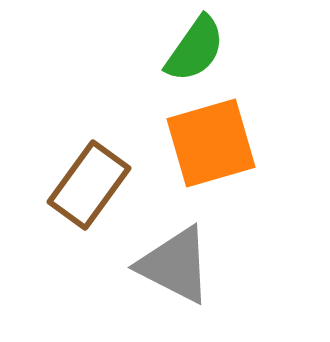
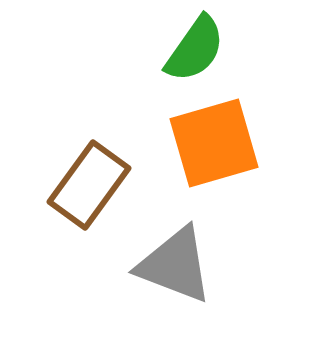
orange square: moved 3 px right
gray triangle: rotated 6 degrees counterclockwise
